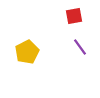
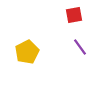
red square: moved 1 px up
